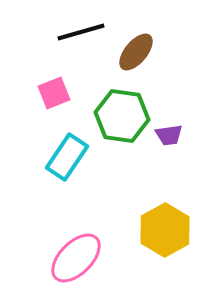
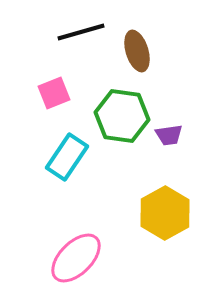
brown ellipse: moved 1 px right, 1 px up; rotated 57 degrees counterclockwise
yellow hexagon: moved 17 px up
